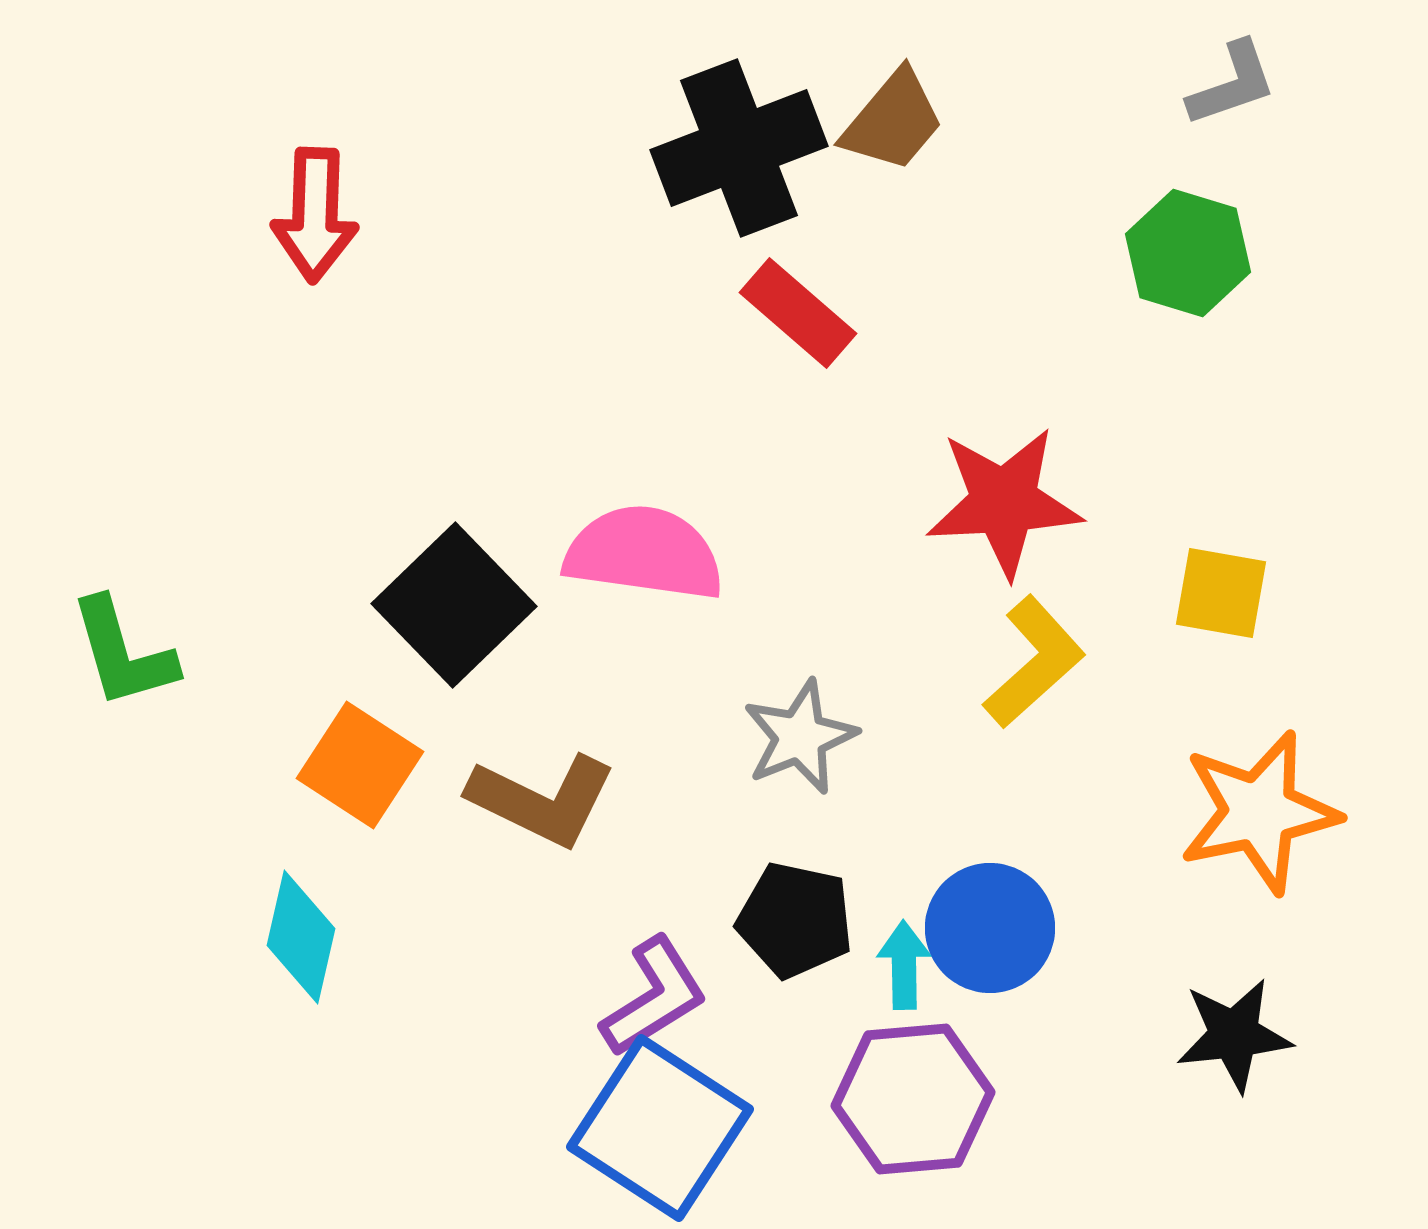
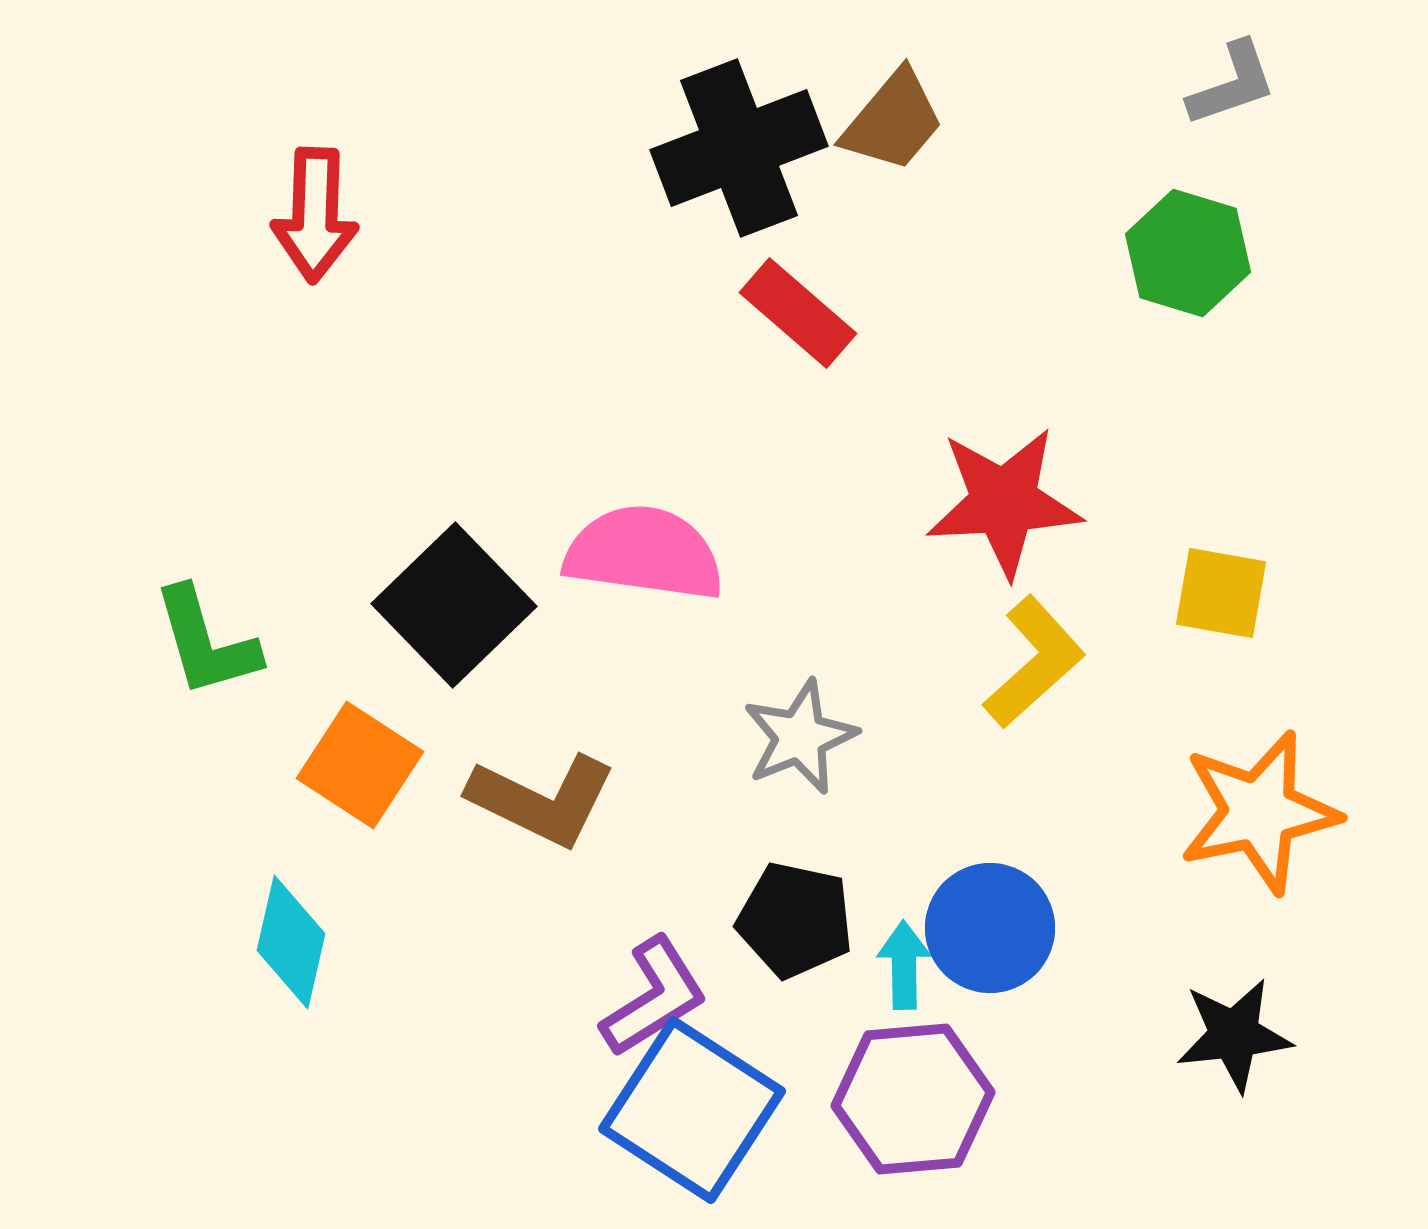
green L-shape: moved 83 px right, 11 px up
cyan diamond: moved 10 px left, 5 px down
blue square: moved 32 px right, 18 px up
